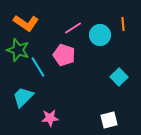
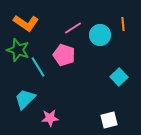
cyan trapezoid: moved 2 px right, 2 px down
